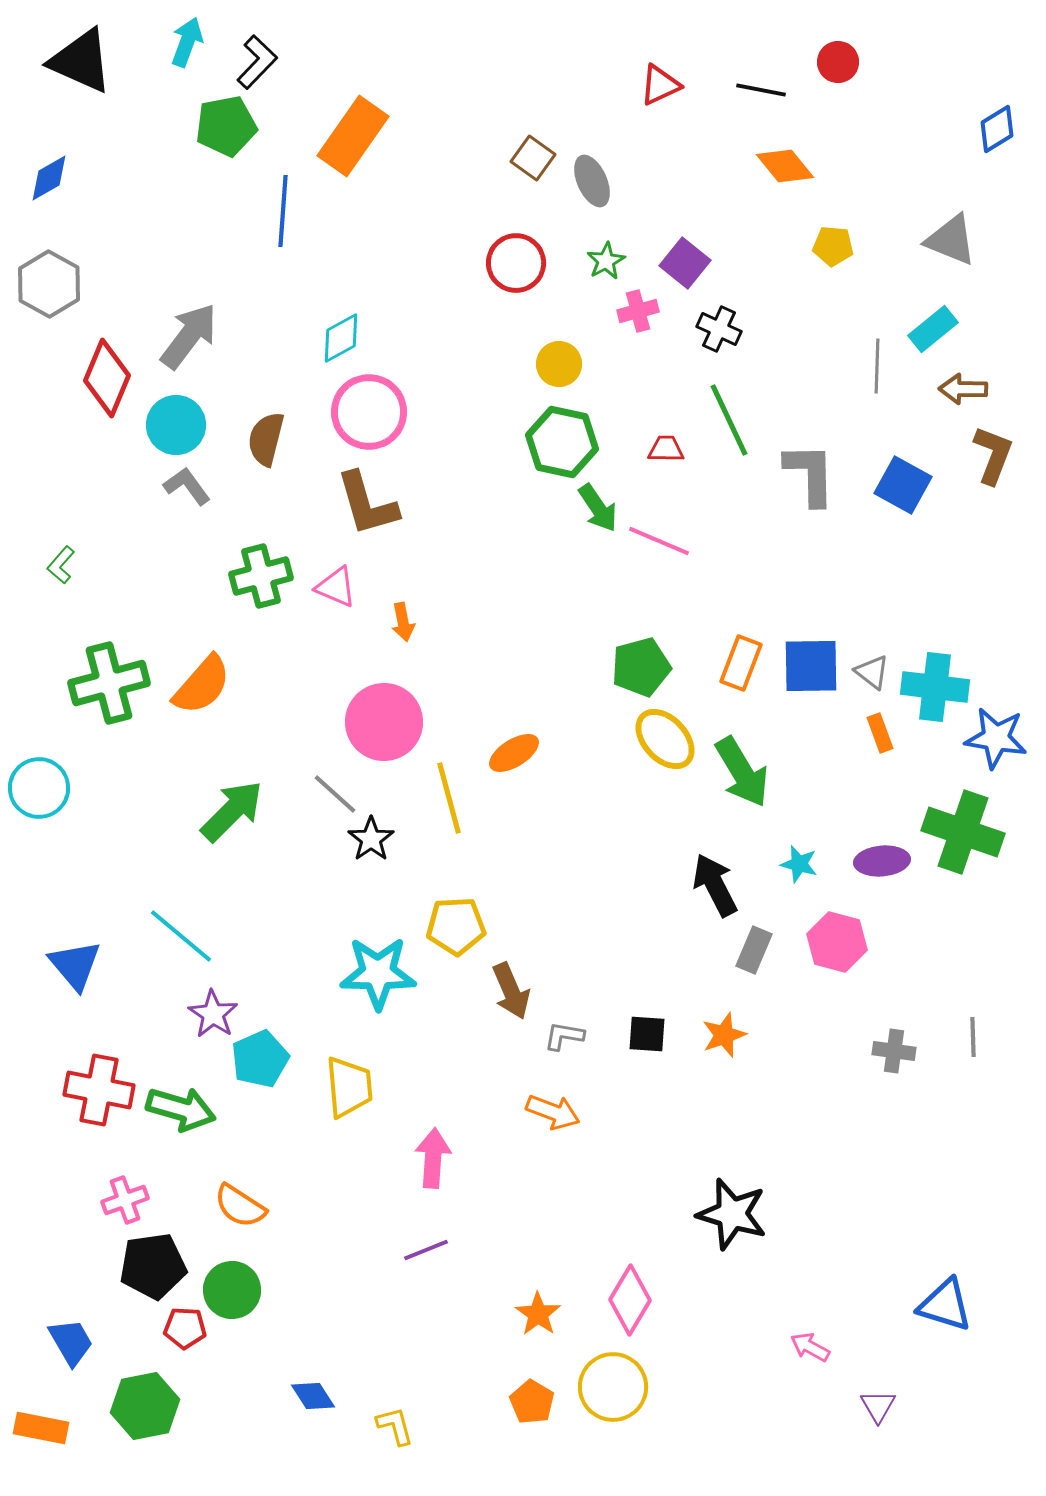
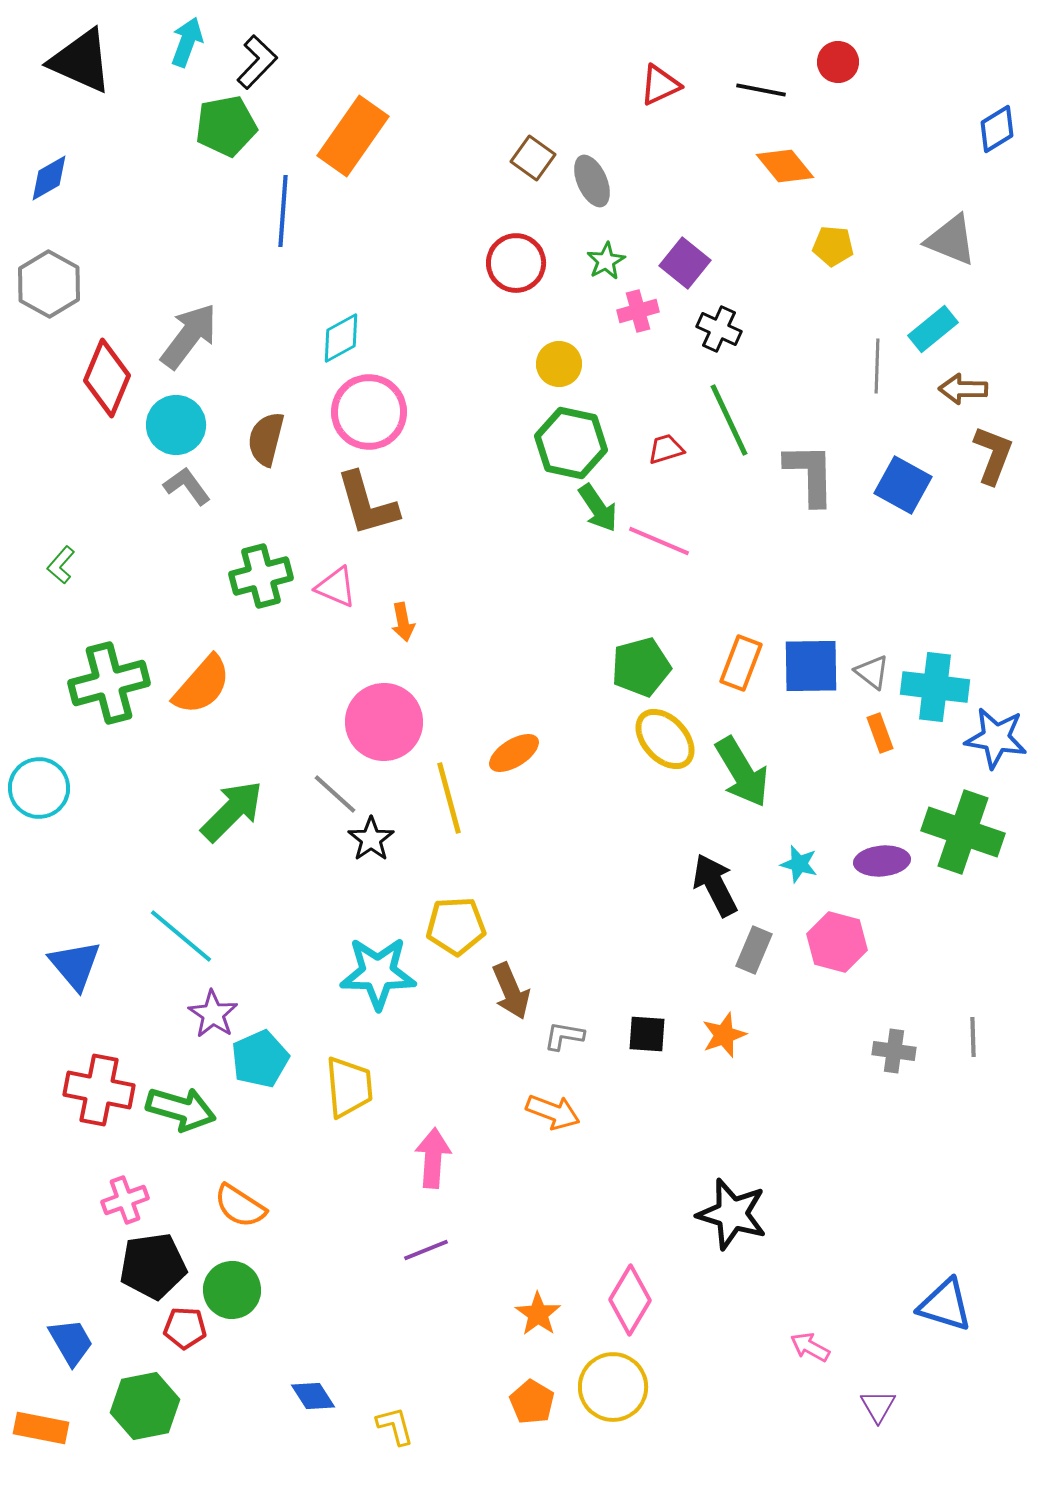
green hexagon at (562, 442): moved 9 px right, 1 px down
red trapezoid at (666, 449): rotated 18 degrees counterclockwise
